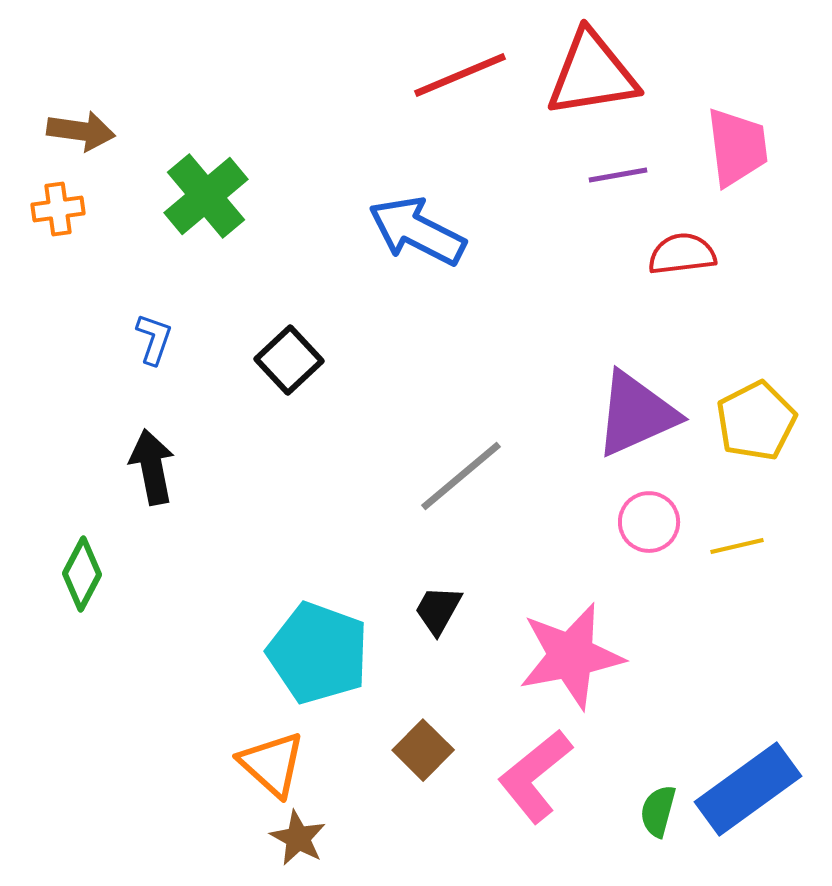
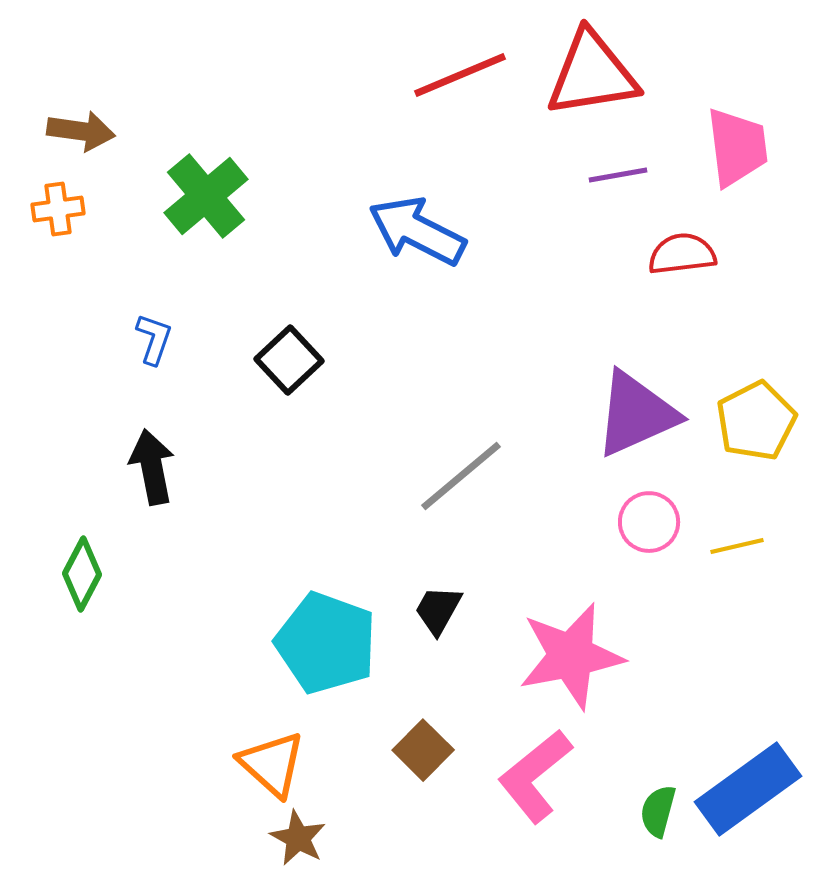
cyan pentagon: moved 8 px right, 10 px up
